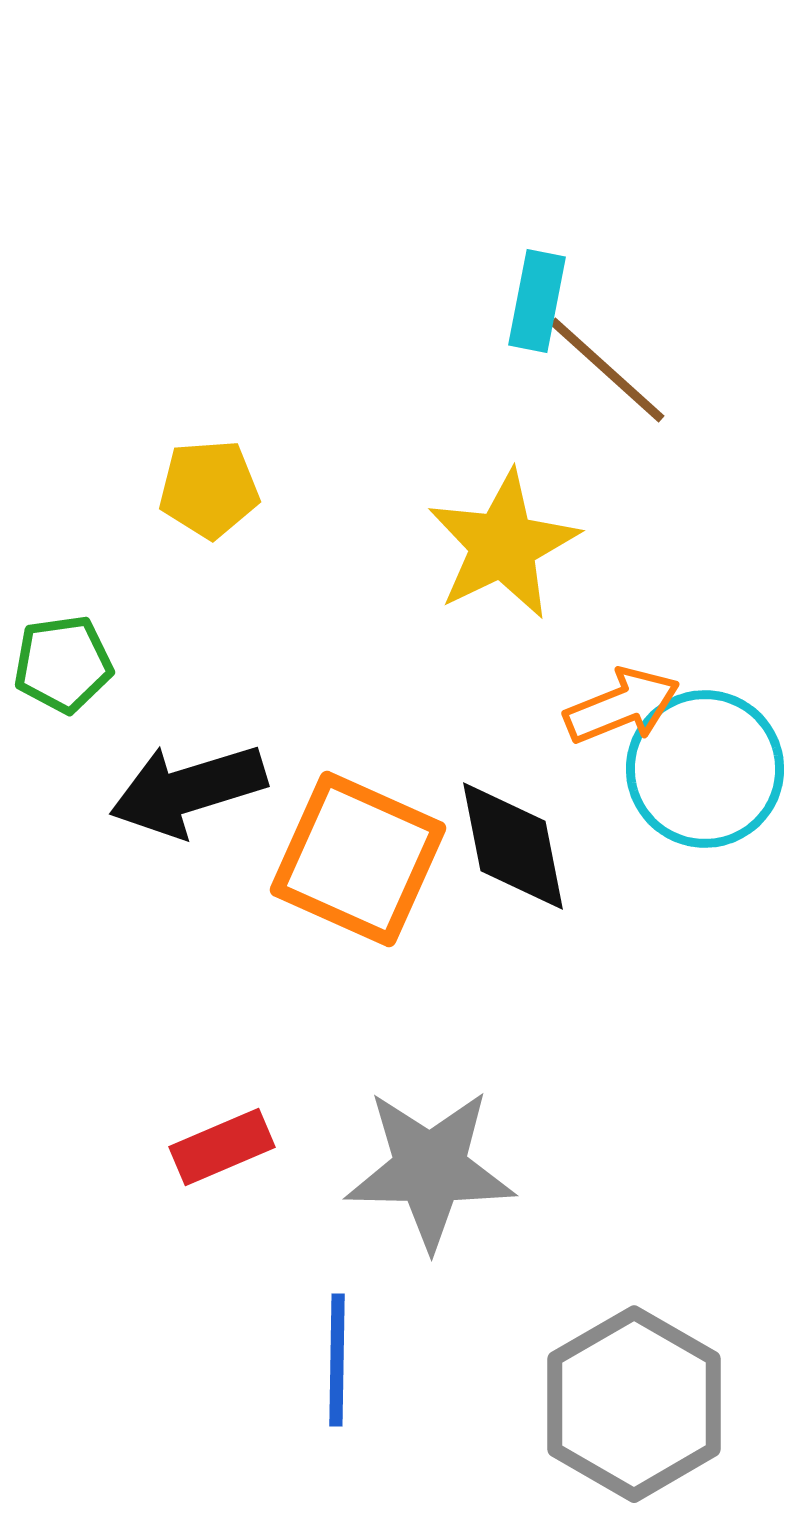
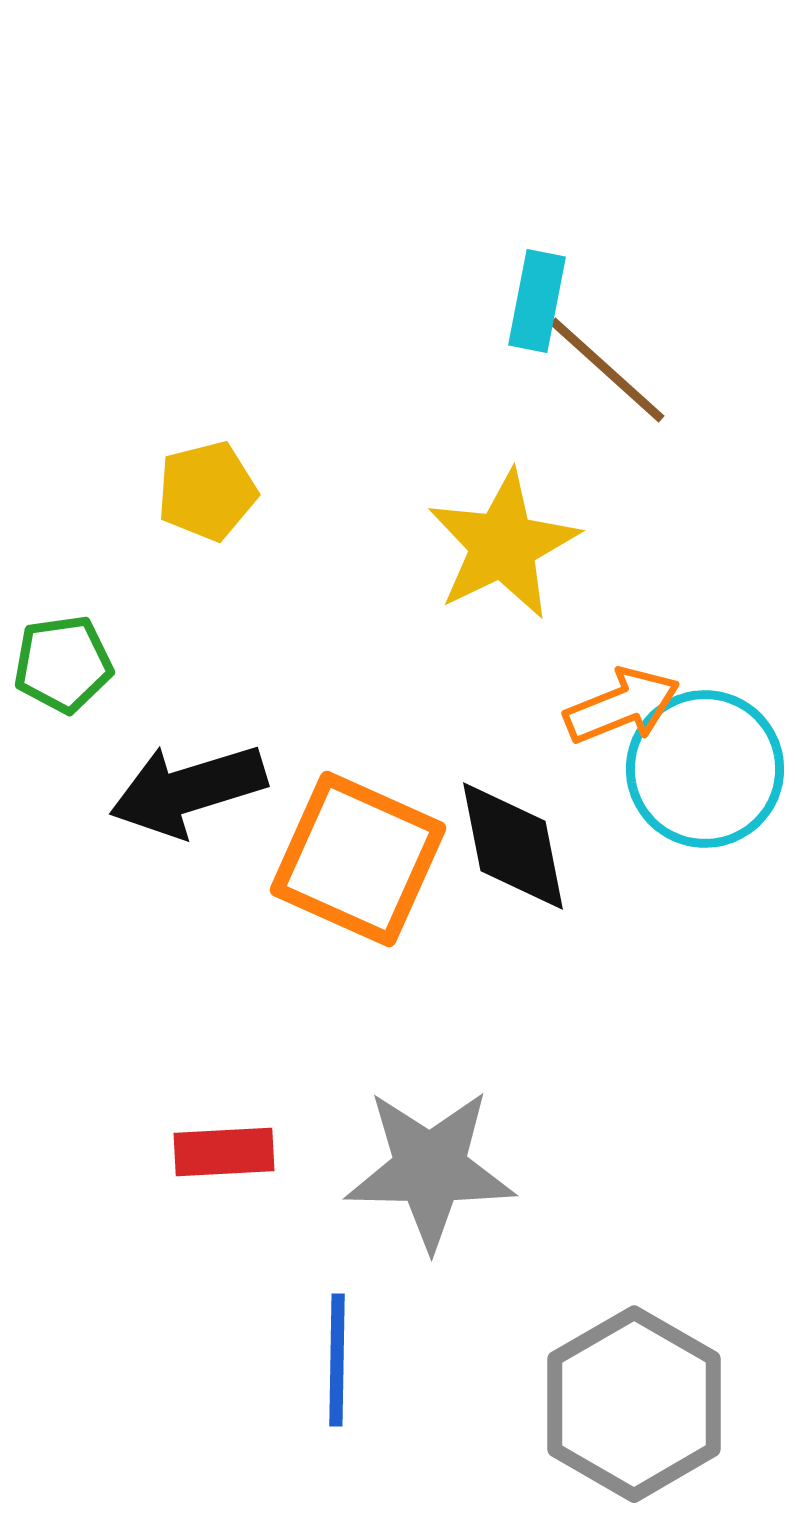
yellow pentagon: moved 2 px left, 2 px down; rotated 10 degrees counterclockwise
red rectangle: moved 2 px right, 5 px down; rotated 20 degrees clockwise
